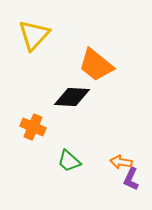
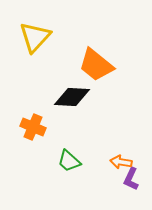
yellow triangle: moved 1 px right, 2 px down
